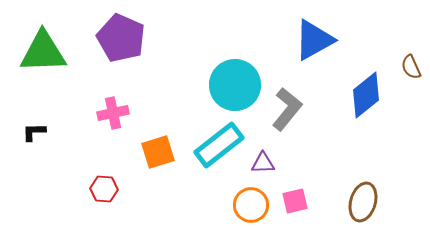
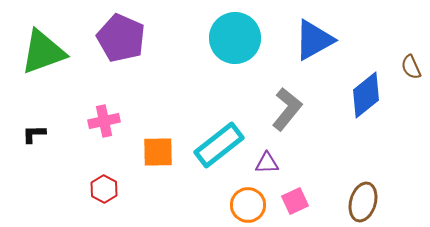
green triangle: rotated 18 degrees counterclockwise
cyan circle: moved 47 px up
pink cross: moved 9 px left, 8 px down
black L-shape: moved 2 px down
orange square: rotated 16 degrees clockwise
purple triangle: moved 4 px right
red hexagon: rotated 24 degrees clockwise
pink square: rotated 12 degrees counterclockwise
orange circle: moved 3 px left
